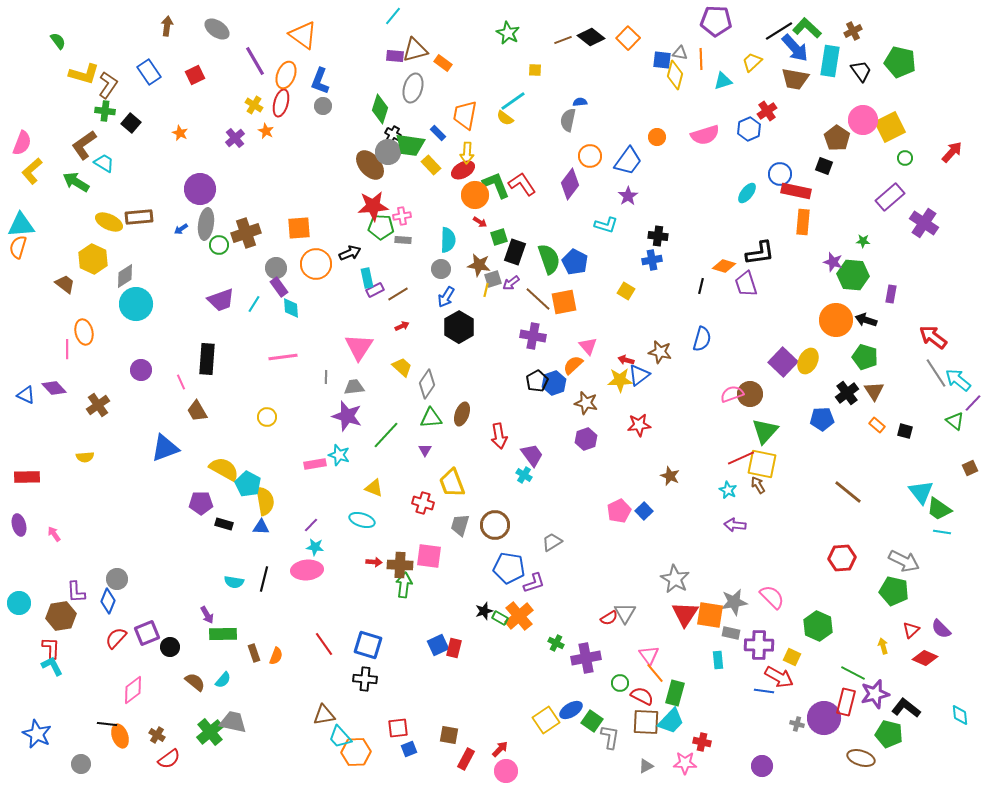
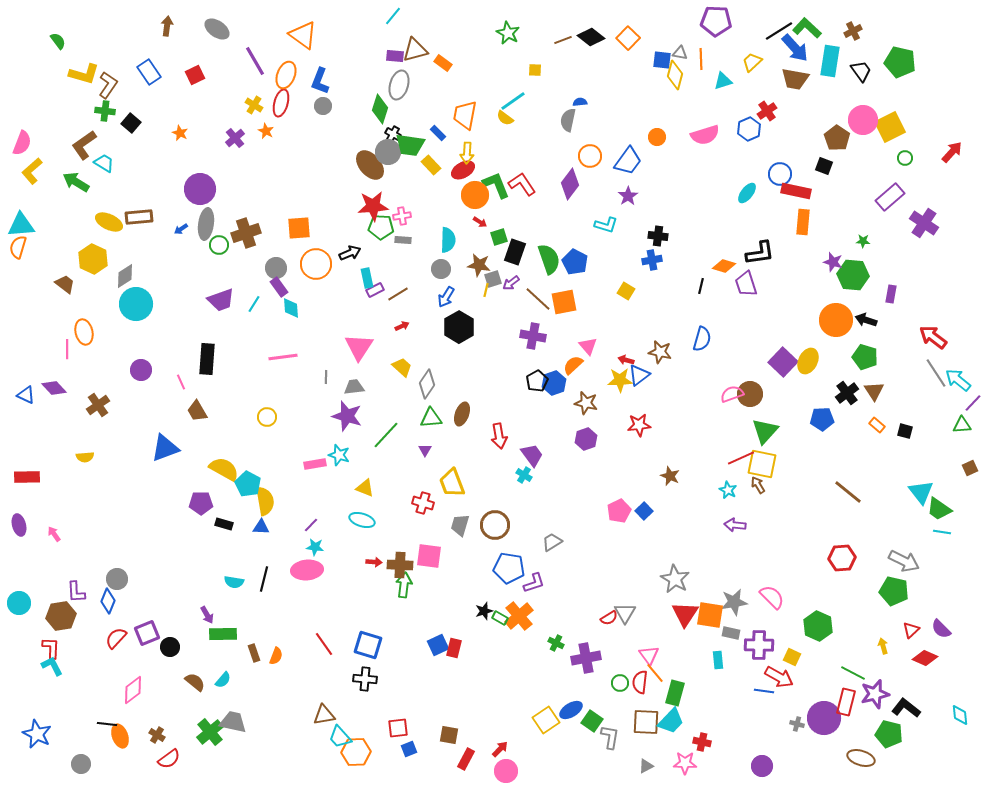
gray ellipse at (413, 88): moved 14 px left, 3 px up
green triangle at (955, 421): moved 7 px right, 4 px down; rotated 42 degrees counterclockwise
yellow triangle at (374, 488): moved 9 px left
red semicircle at (642, 696): moved 2 px left, 14 px up; rotated 110 degrees counterclockwise
